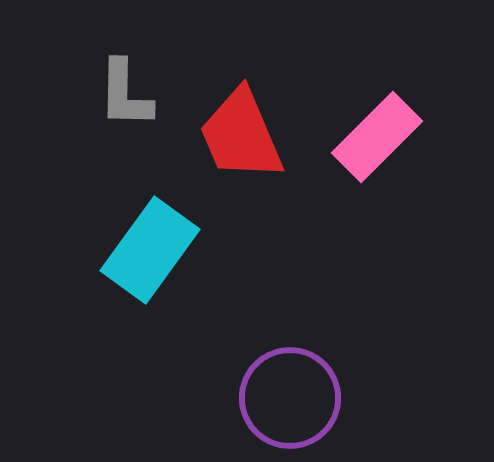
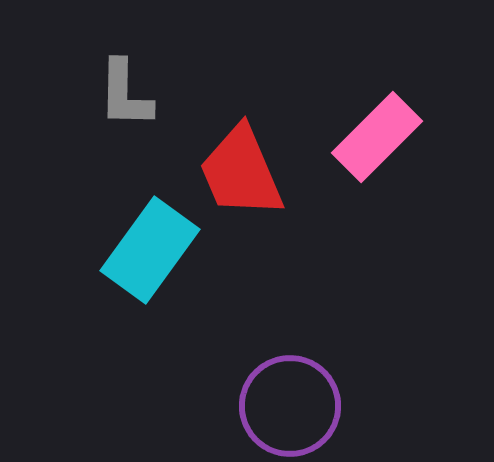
red trapezoid: moved 37 px down
purple circle: moved 8 px down
